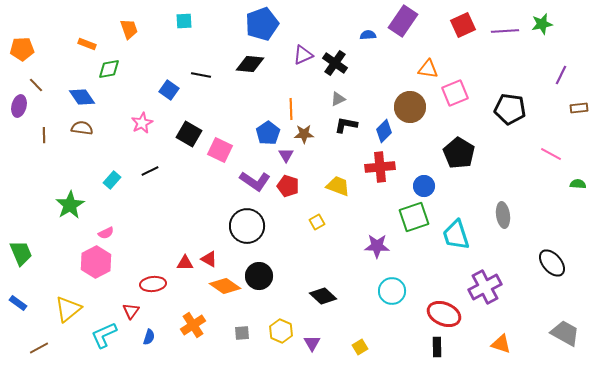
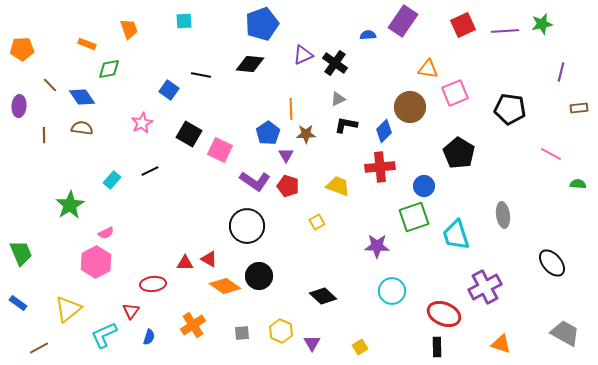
purple line at (561, 75): moved 3 px up; rotated 12 degrees counterclockwise
brown line at (36, 85): moved 14 px right
purple ellipse at (19, 106): rotated 10 degrees counterclockwise
brown star at (304, 134): moved 2 px right
